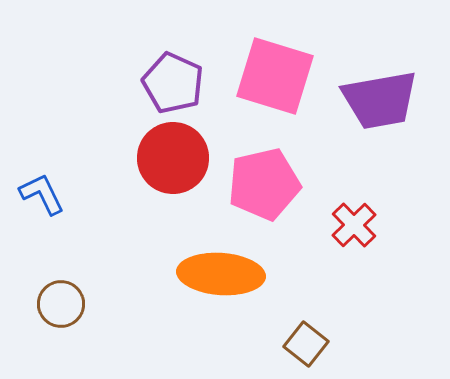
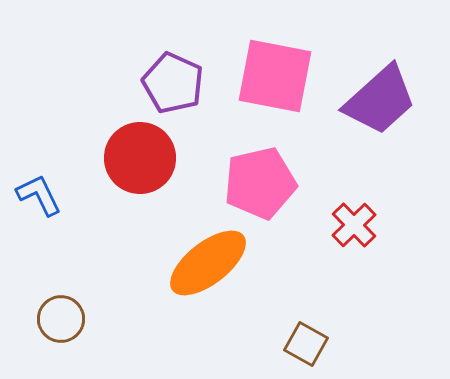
pink square: rotated 6 degrees counterclockwise
purple trapezoid: rotated 32 degrees counterclockwise
red circle: moved 33 px left
pink pentagon: moved 4 px left, 1 px up
blue L-shape: moved 3 px left, 1 px down
orange ellipse: moved 13 px left, 11 px up; rotated 42 degrees counterclockwise
brown circle: moved 15 px down
brown square: rotated 9 degrees counterclockwise
